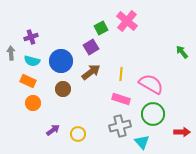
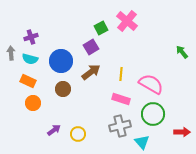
cyan semicircle: moved 2 px left, 2 px up
purple arrow: moved 1 px right
